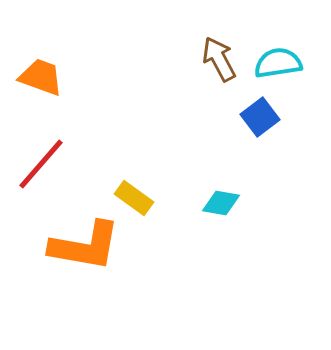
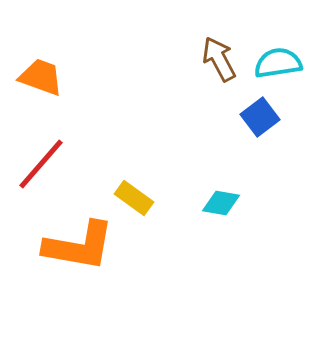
orange L-shape: moved 6 px left
